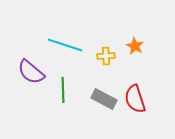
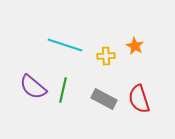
purple semicircle: moved 2 px right, 15 px down
green line: rotated 15 degrees clockwise
red semicircle: moved 4 px right
